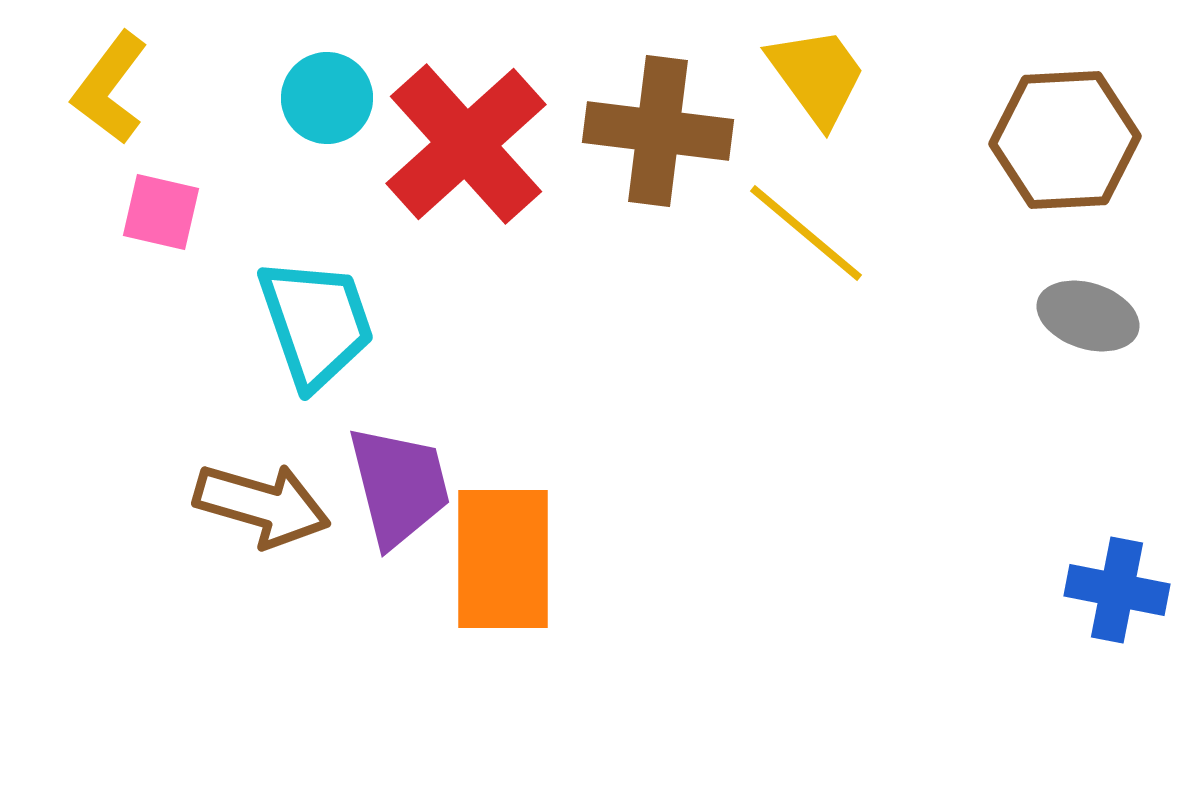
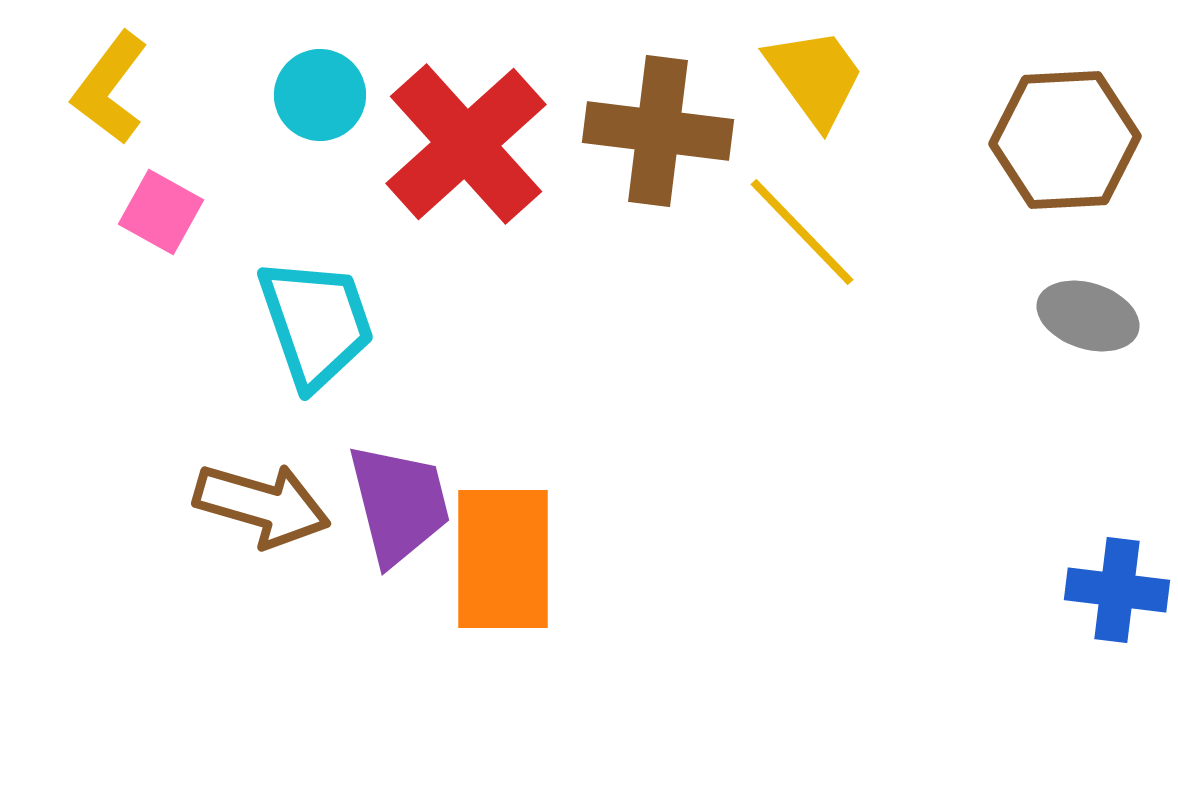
yellow trapezoid: moved 2 px left, 1 px down
cyan circle: moved 7 px left, 3 px up
pink square: rotated 16 degrees clockwise
yellow line: moved 4 px left, 1 px up; rotated 6 degrees clockwise
purple trapezoid: moved 18 px down
blue cross: rotated 4 degrees counterclockwise
